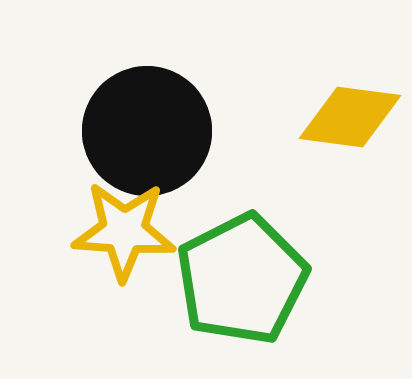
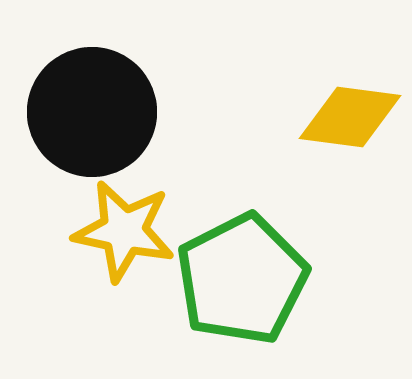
black circle: moved 55 px left, 19 px up
yellow star: rotated 8 degrees clockwise
